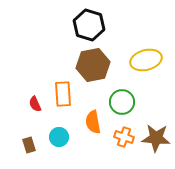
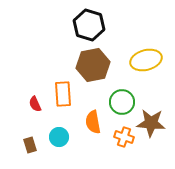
brown star: moved 5 px left, 15 px up
brown rectangle: moved 1 px right
